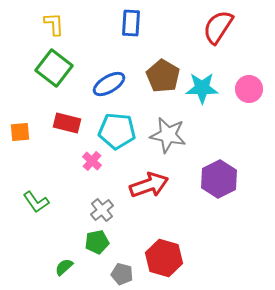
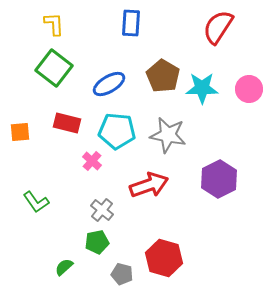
gray cross: rotated 10 degrees counterclockwise
